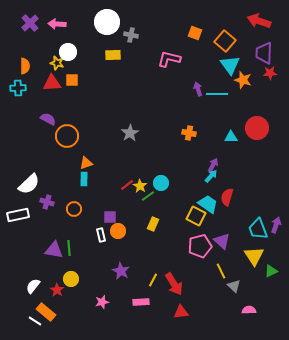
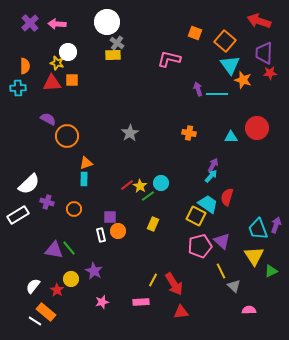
gray cross at (131, 35): moved 14 px left, 8 px down; rotated 24 degrees clockwise
white rectangle at (18, 215): rotated 20 degrees counterclockwise
green line at (69, 248): rotated 35 degrees counterclockwise
purple star at (121, 271): moved 27 px left
